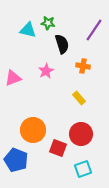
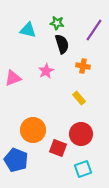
green star: moved 9 px right
